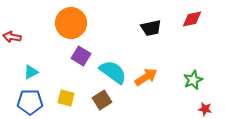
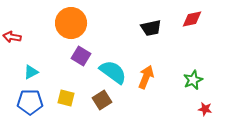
orange arrow: rotated 35 degrees counterclockwise
